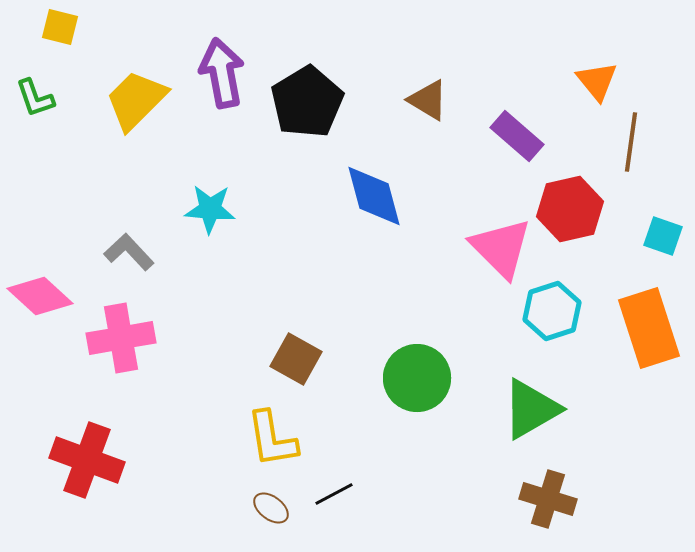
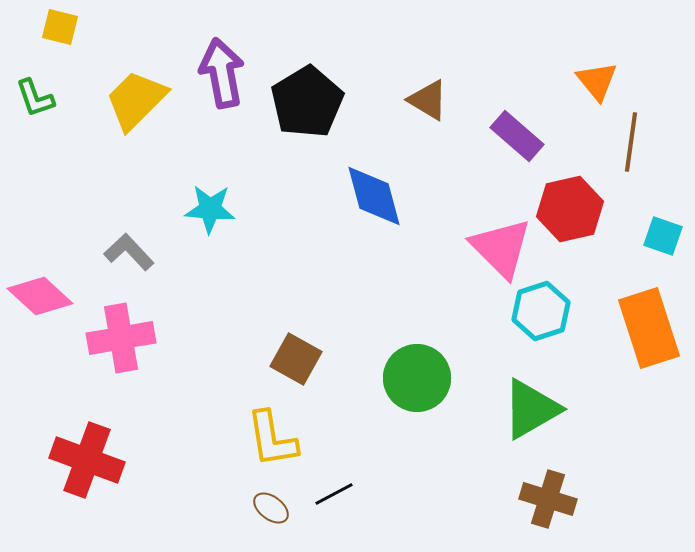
cyan hexagon: moved 11 px left
